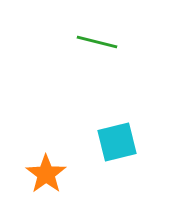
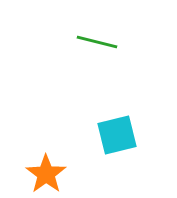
cyan square: moved 7 px up
